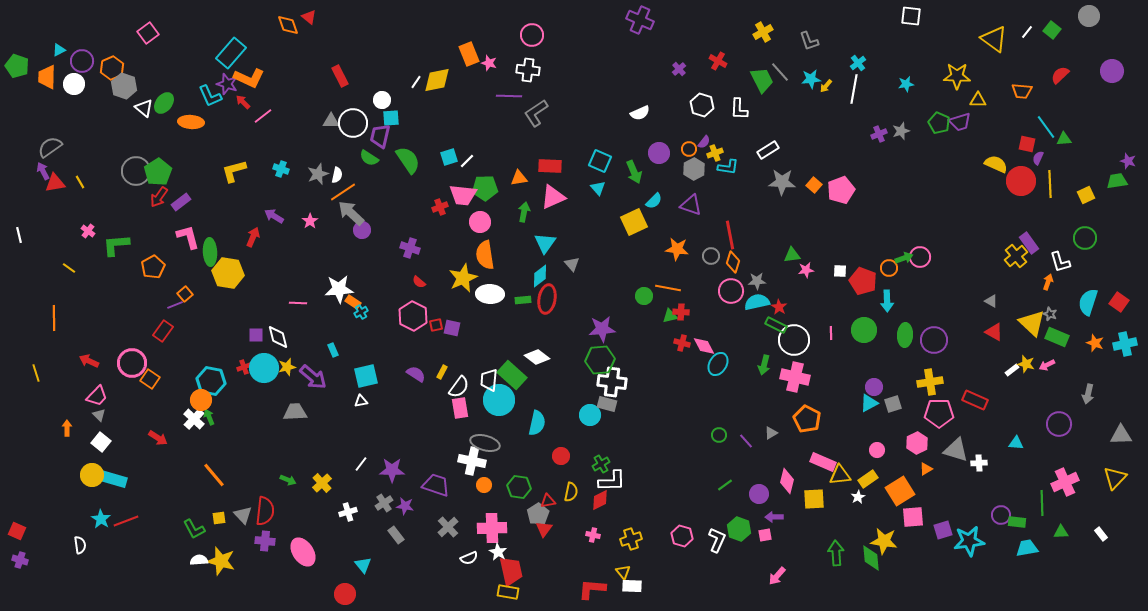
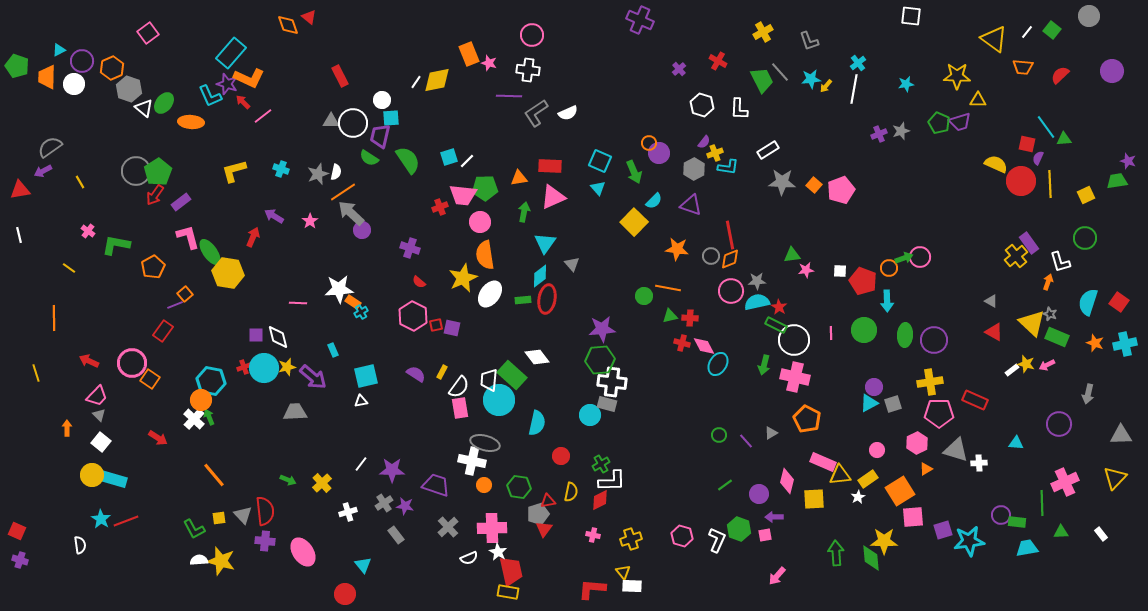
gray hexagon at (124, 86): moved 5 px right, 3 px down
orange trapezoid at (1022, 91): moved 1 px right, 24 px up
white semicircle at (640, 113): moved 72 px left
orange circle at (689, 149): moved 40 px left, 6 px up
purple arrow at (43, 171): rotated 90 degrees counterclockwise
white semicircle at (337, 175): moved 1 px left, 3 px up
red triangle at (55, 183): moved 35 px left, 7 px down
red arrow at (159, 197): moved 4 px left, 2 px up
yellow square at (634, 222): rotated 20 degrees counterclockwise
green L-shape at (116, 245): rotated 16 degrees clockwise
green ellipse at (210, 252): rotated 32 degrees counterclockwise
orange diamond at (733, 262): moved 3 px left, 3 px up; rotated 50 degrees clockwise
white ellipse at (490, 294): rotated 56 degrees counterclockwise
red cross at (681, 312): moved 9 px right, 6 px down
white diamond at (537, 357): rotated 15 degrees clockwise
red semicircle at (265, 511): rotated 12 degrees counterclockwise
gray pentagon at (538, 514): rotated 15 degrees clockwise
yellow star at (884, 541): rotated 8 degrees counterclockwise
